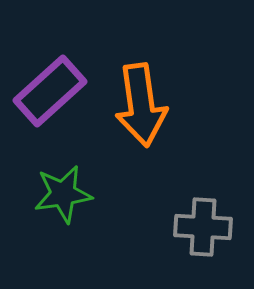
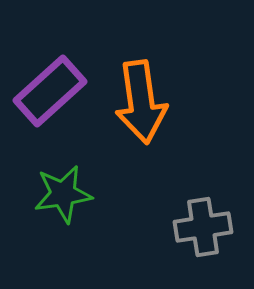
orange arrow: moved 3 px up
gray cross: rotated 12 degrees counterclockwise
